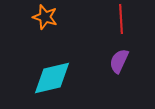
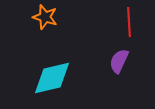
red line: moved 8 px right, 3 px down
